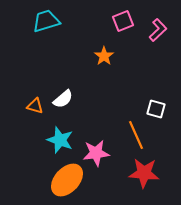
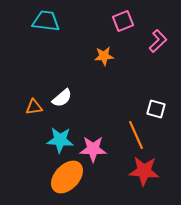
cyan trapezoid: rotated 24 degrees clockwise
pink L-shape: moved 11 px down
orange star: rotated 30 degrees clockwise
white semicircle: moved 1 px left, 1 px up
orange triangle: moved 1 px left, 1 px down; rotated 24 degrees counterclockwise
cyan star: rotated 16 degrees counterclockwise
pink star: moved 3 px left, 4 px up; rotated 8 degrees clockwise
red star: moved 2 px up
orange ellipse: moved 3 px up
